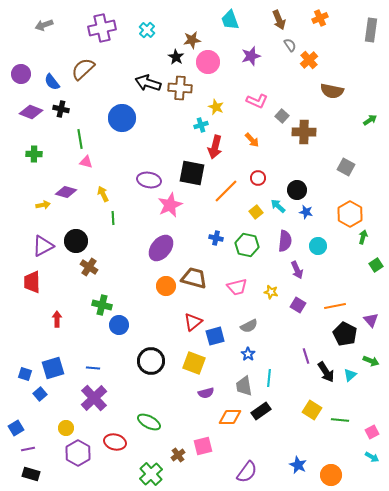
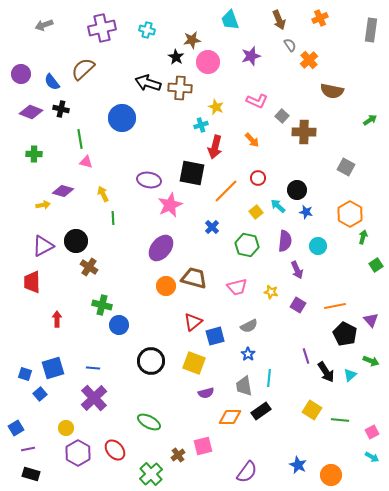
cyan cross at (147, 30): rotated 28 degrees counterclockwise
purple diamond at (66, 192): moved 3 px left, 1 px up
blue cross at (216, 238): moved 4 px left, 11 px up; rotated 32 degrees clockwise
red ellipse at (115, 442): moved 8 px down; rotated 35 degrees clockwise
